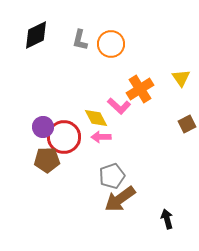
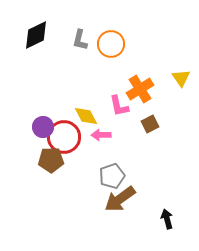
pink L-shape: rotated 35 degrees clockwise
yellow diamond: moved 10 px left, 2 px up
brown square: moved 37 px left
pink arrow: moved 2 px up
brown pentagon: moved 4 px right
